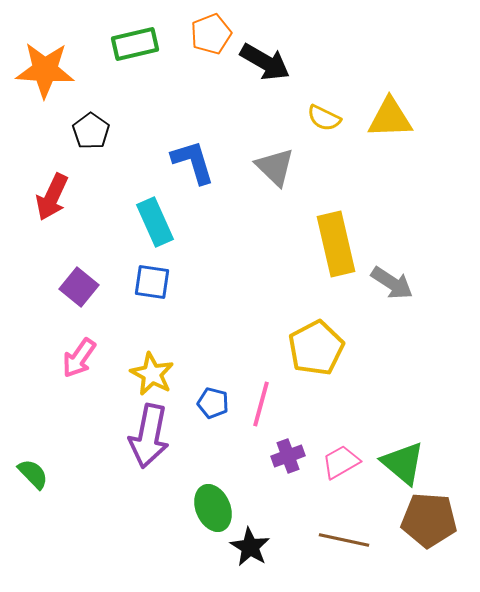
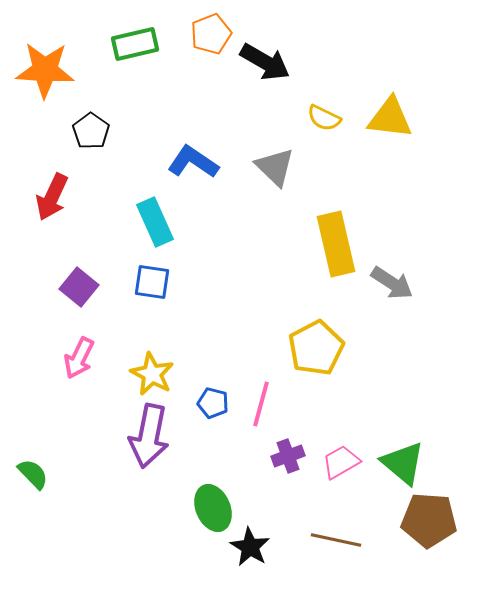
yellow triangle: rotated 9 degrees clockwise
blue L-shape: rotated 39 degrees counterclockwise
pink arrow: rotated 9 degrees counterclockwise
brown line: moved 8 px left
